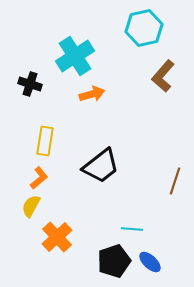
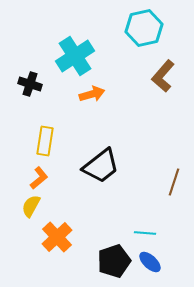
brown line: moved 1 px left, 1 px down
cyan line: moved 13 px right, 4 px down
